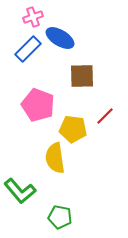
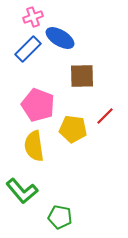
yellow semicircle: moved 21 px left, 12 px up
green L-shape: moved 2 px right
